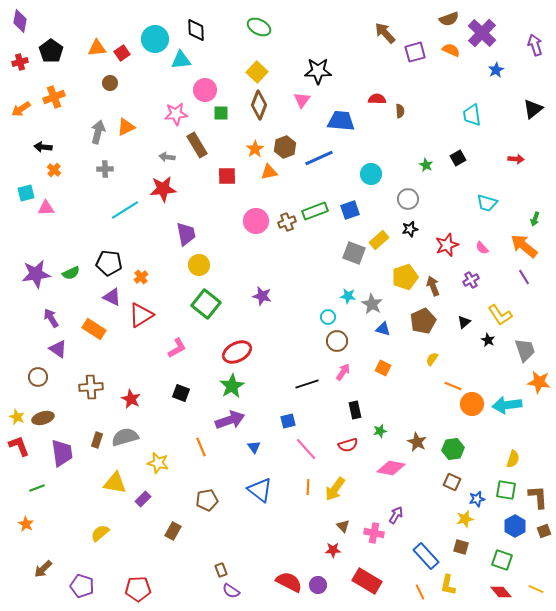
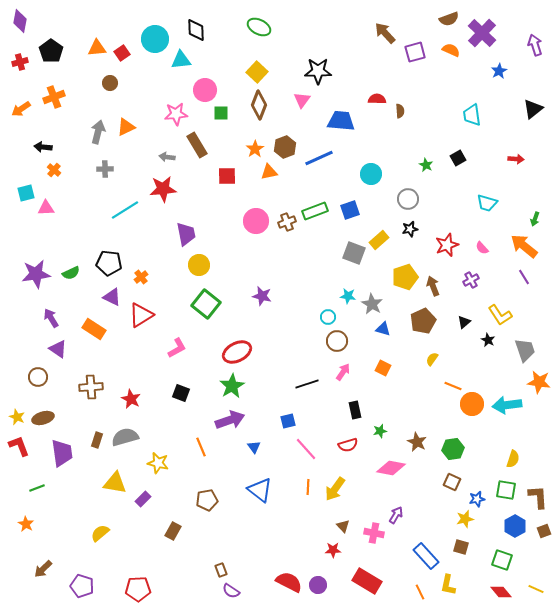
blue star at (496, 70): moved 3 px right, 1 px down
